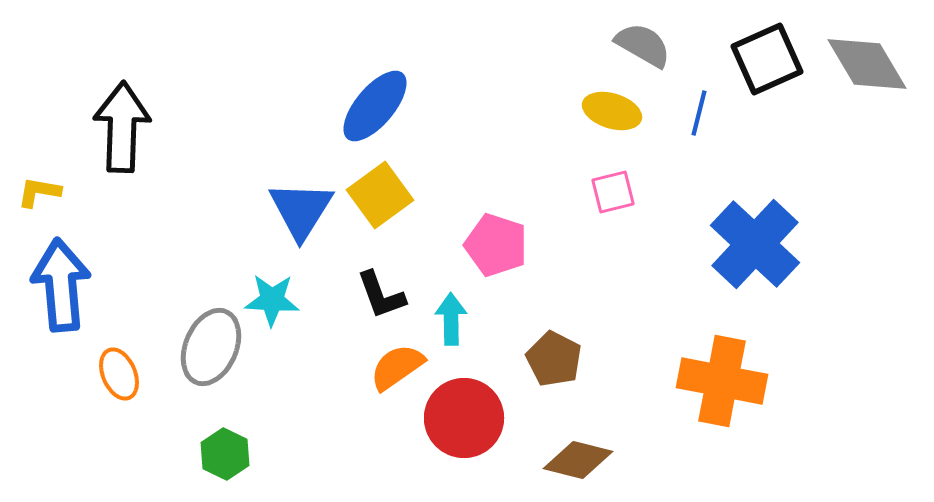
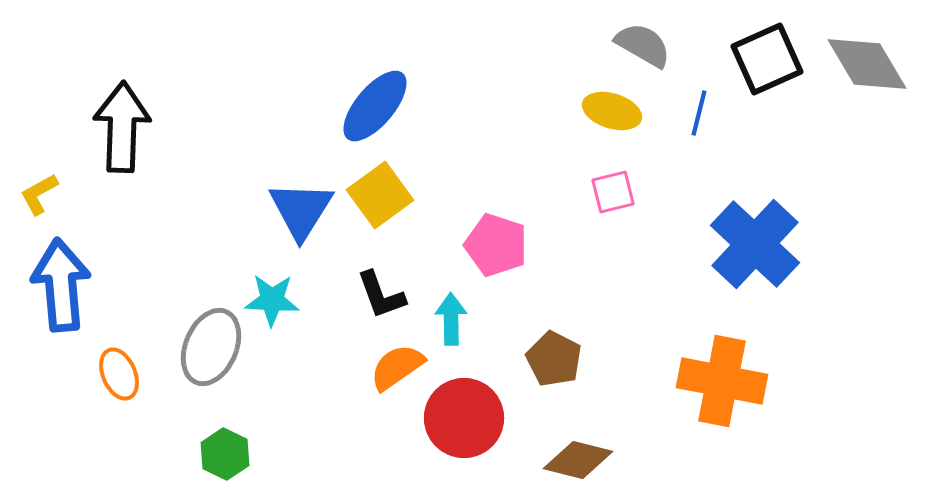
yellow L-shape: moved 2 px down; rotated 39 degrees counterclockwise
